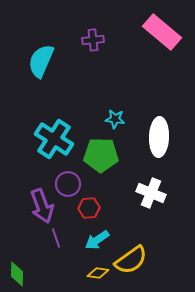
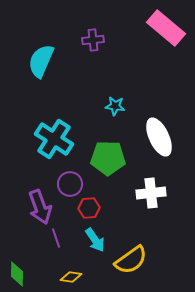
pink rectangle: moved 4 px right, 4 px up
cyan star: moved 13 px up
white ellipse: rotated 27 degrees counterclockwise
green pentagon: moved 7 px right, 3 px down
purple circle: moved 2 px right
white cross: rotated 28 degrees counterclockwise
purple arrow: moved 2 px left, 1 px down
cyan arrow: moved 2 px left; rotated 90 degrees counterclockwise
yellow diamond: moved 27 px left, 4 px down
